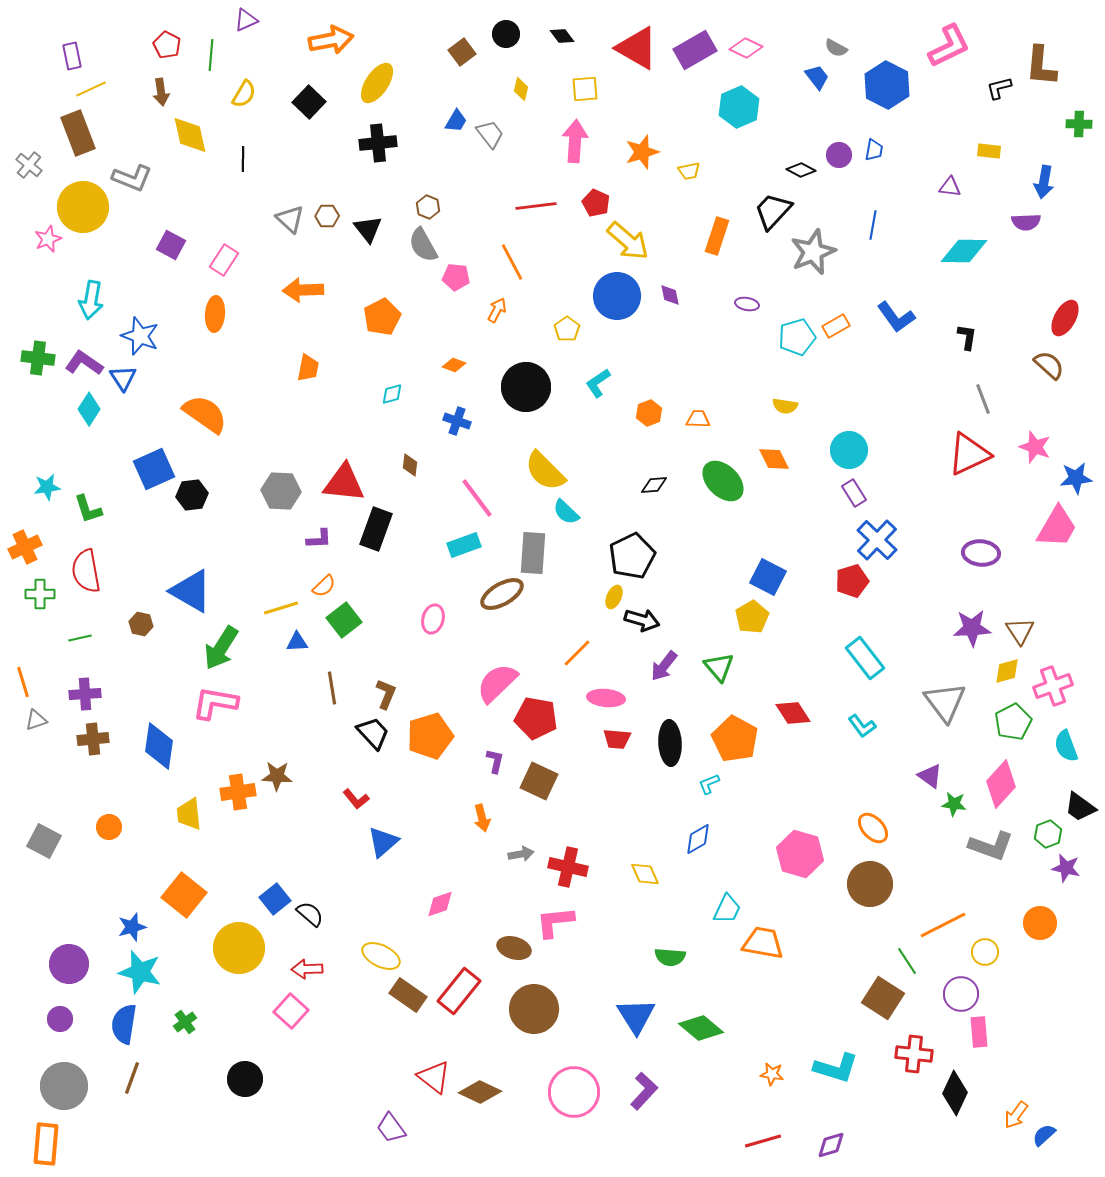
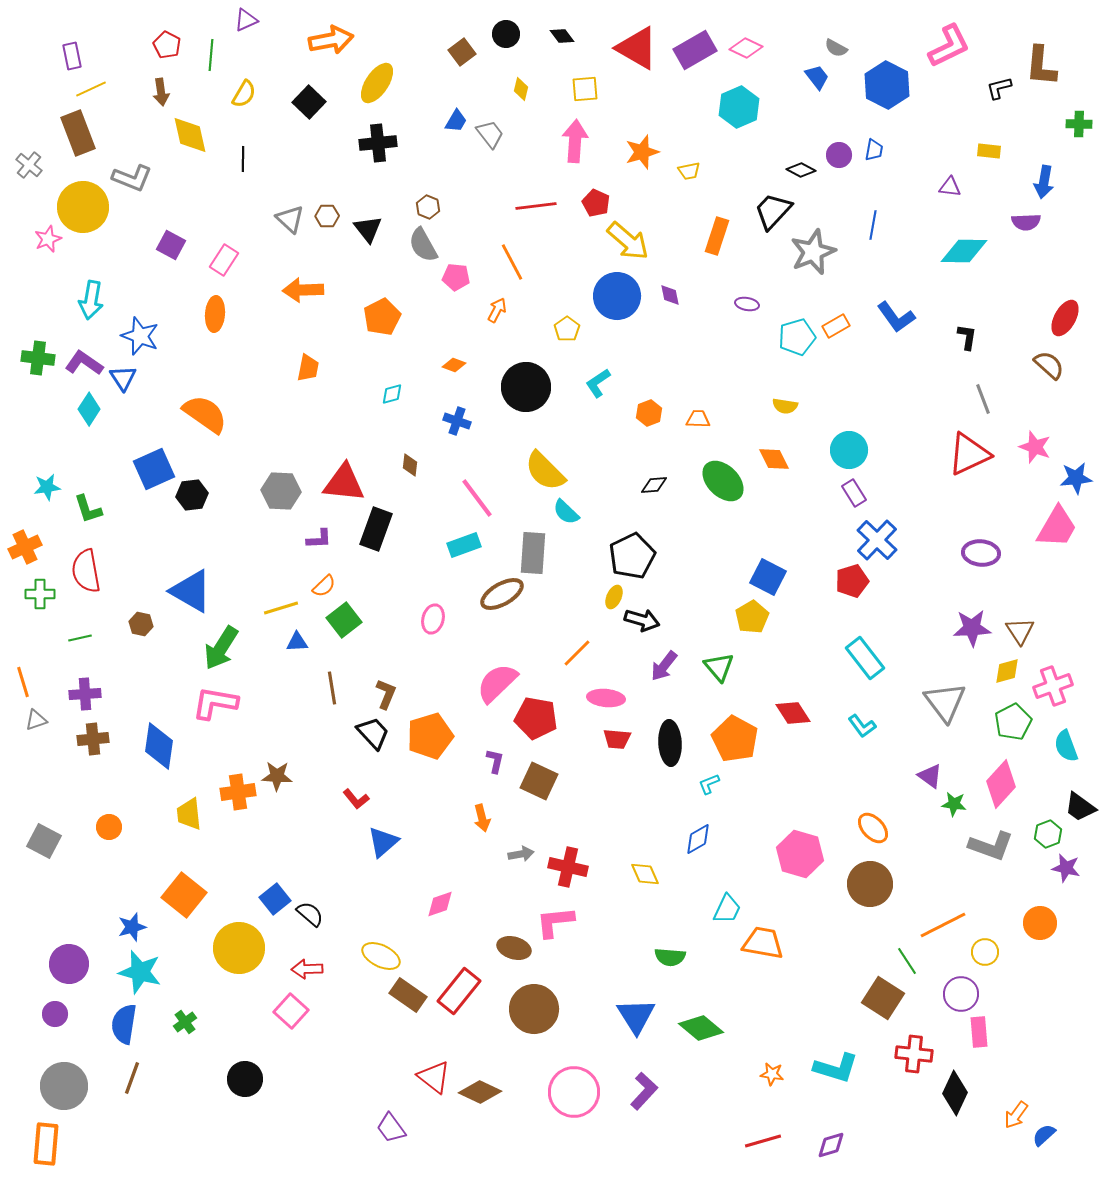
purple circle at (60, 1019): moved 5 px left, 5 px up
